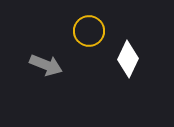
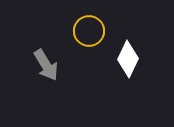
gray arrow: rotated 36 degrees clockwise
